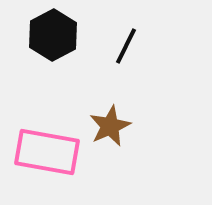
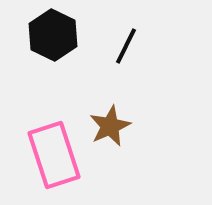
black hexagon: rotated 6 degrees counterclockwise
pink rectangle: moved 7 px right, 3 px down; rotated 62 degrees clockwise
